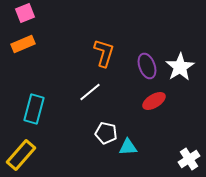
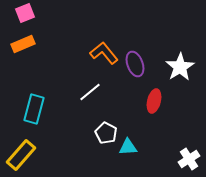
orange L-shape: rotated 56 degrees counterclockwise
purple ellipse: moved 12 px left, 2 px up
red ellipse: rotated 45 degrees counterclockwise
white pentagon: rotated 15 degrees clockwise
